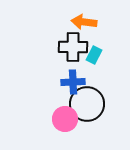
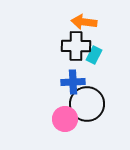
black cross: moved 3 px right, 1 px up
